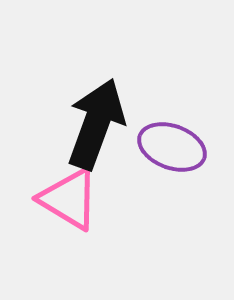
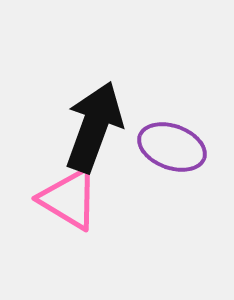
black arrow: moved 2 px left, 3 px down
